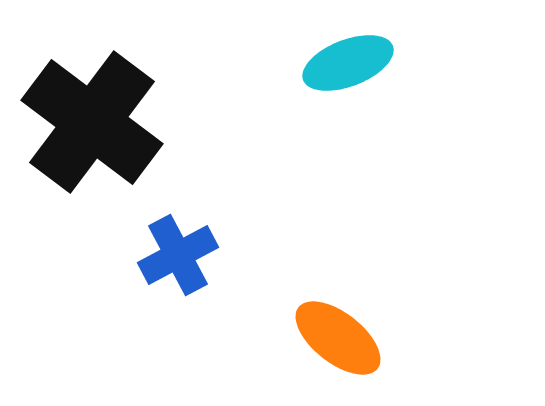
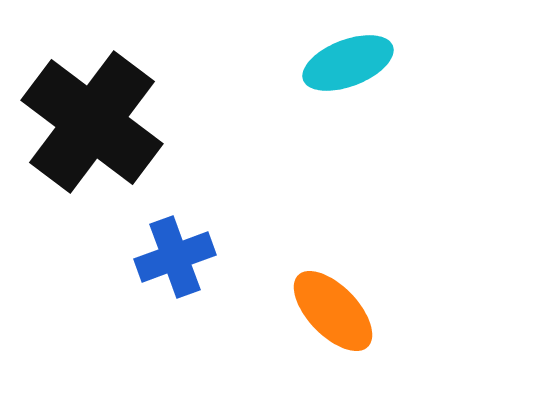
blue cross: moved 3 px left, 2 px down; rotated 8 degrees clockwise
orange ellipse: moved 5 px left, 27 px up; rotated 8 degrees clockwise
